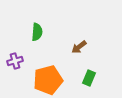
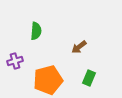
green semicircle: moved 1 px left, 1 px up
